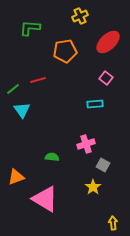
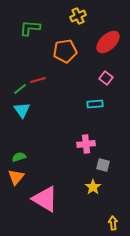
yellow cross: moved 2 px left
green line: moved 7 px right
pink cross: rotated 12 degrees clockwise
green semicircle: moved 33 px left; rotated 24 degrees counterclockwise
gray square: rotated 16 degrees counterclockwise
orange triangle: rotated 30 degrees counterclockwise
